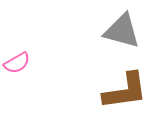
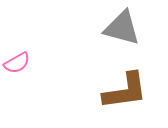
gray triangle: moved 3 px up
